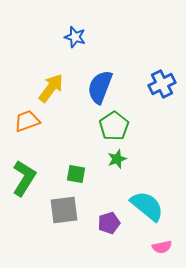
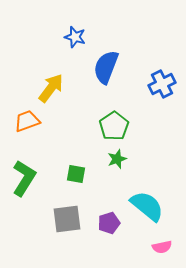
blue semicircle: moved 6 px right, 20 px up
gray square: moved 3 px right, 9 px down
